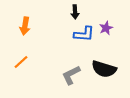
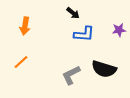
black arrow: moved 2 px left, 1 px down; rotated 48 degrees counterclockwise
purple star: moved 13 px right, 2 px down; rotated 16 degrees clockwise
